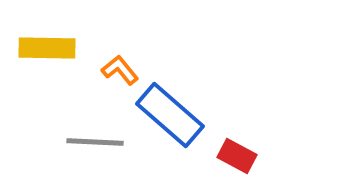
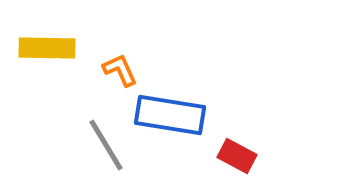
orange L-shape: rotated 15 degrees clockwise
blue rectangle: rotated 32 degrees counterclockwise
gray line: moved 11 px right, 3 px down; rotated 56 degrees clockwise
